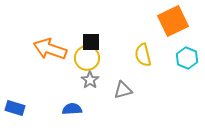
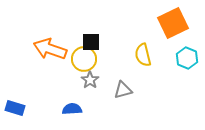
orange square: moved 2 px down
yellow circle: moved 3 px left, 1 px down
